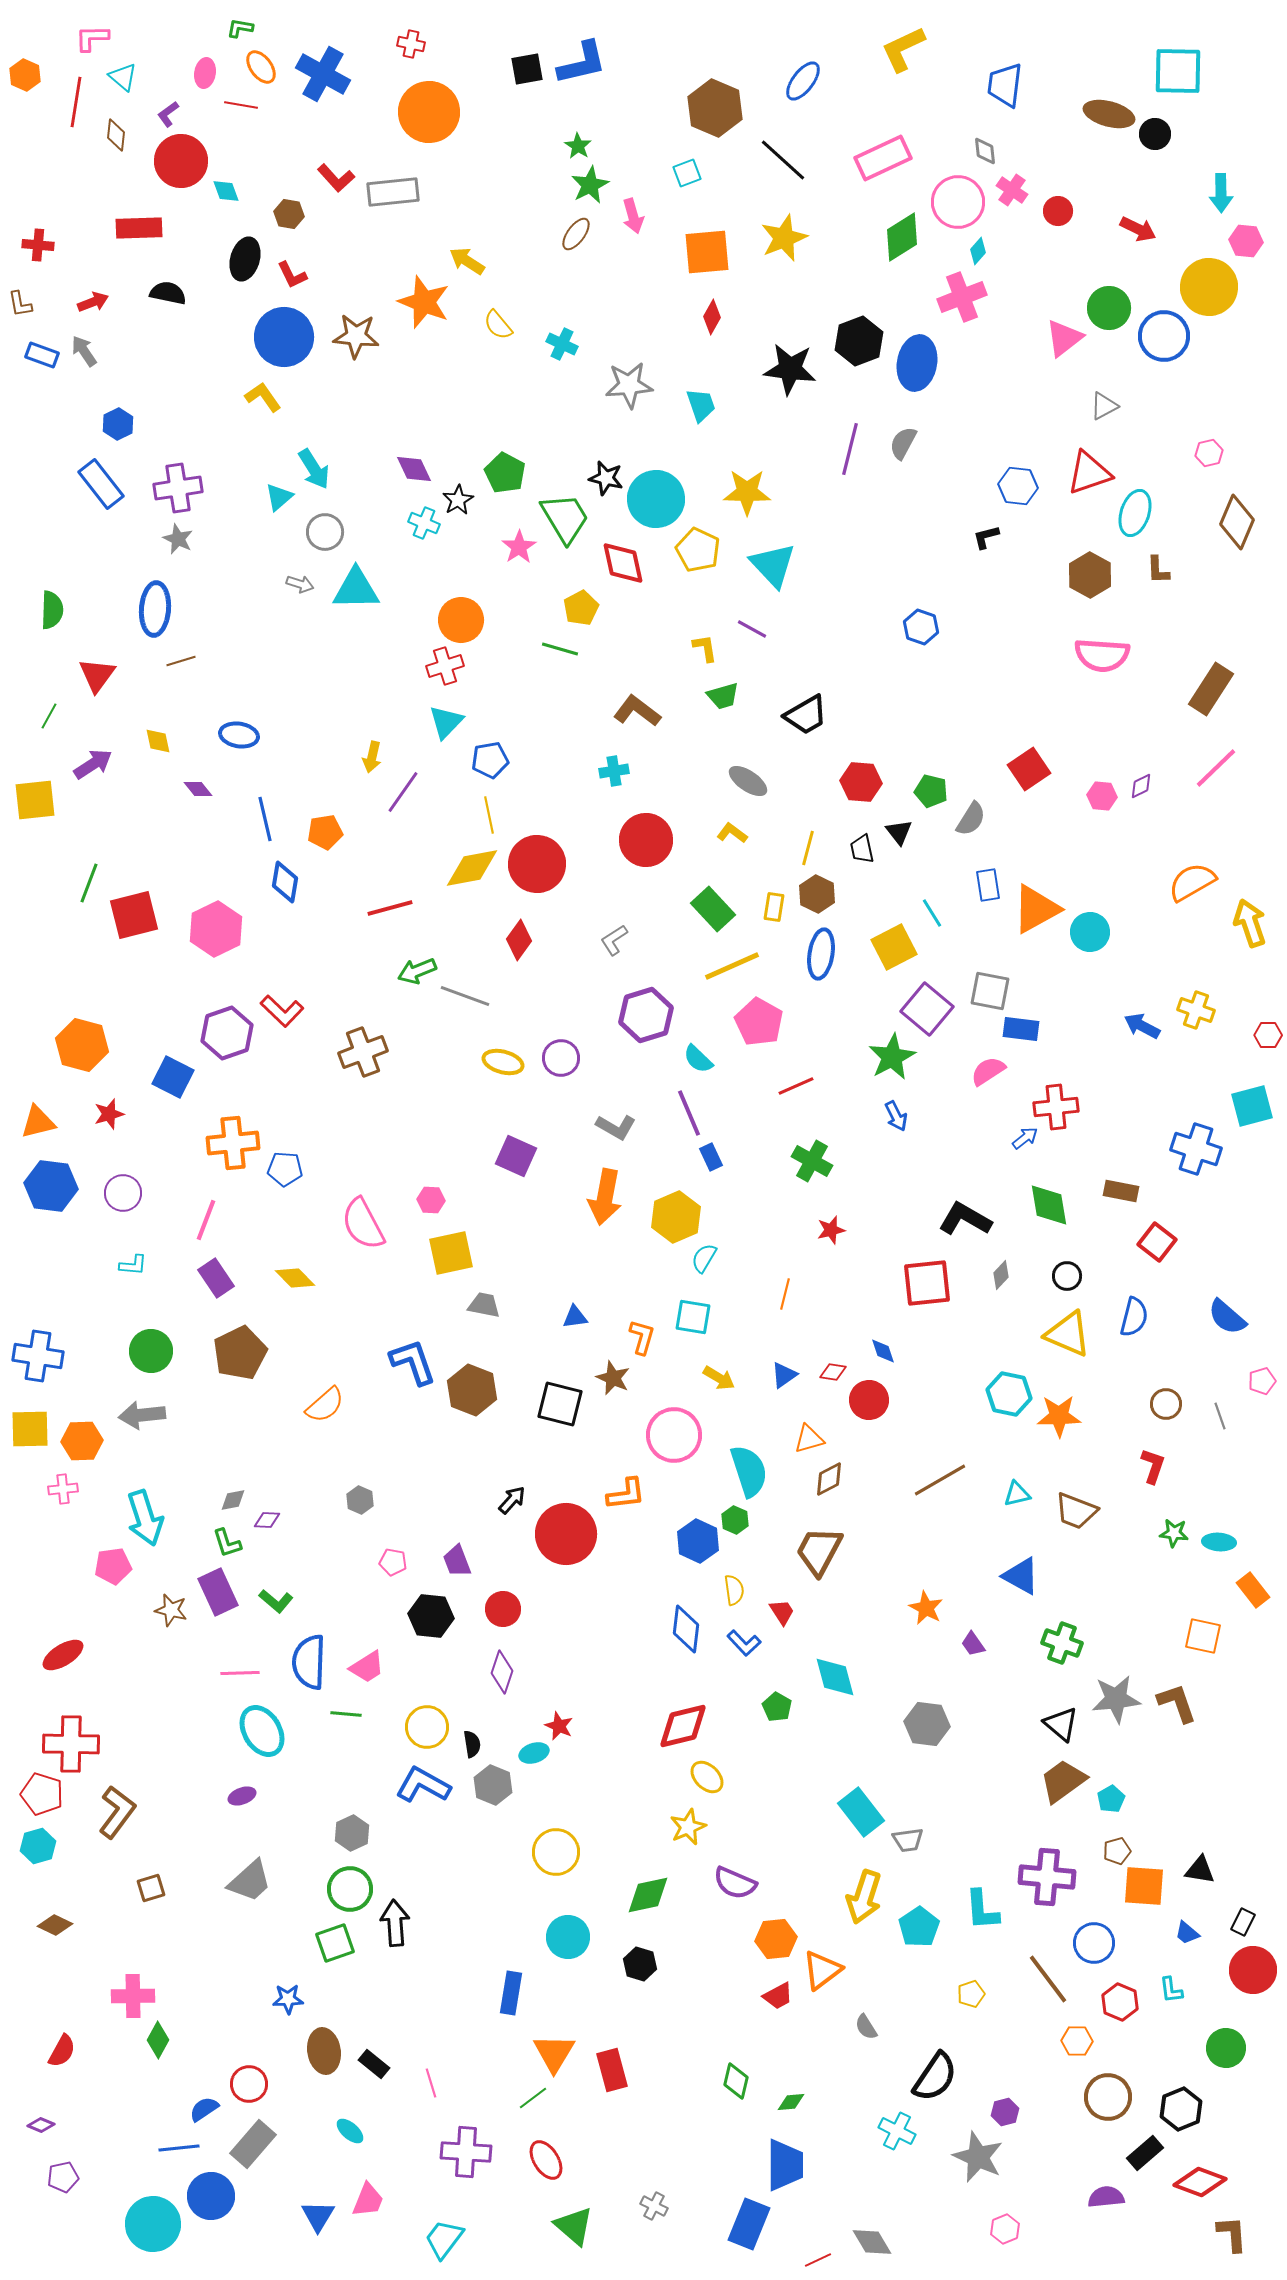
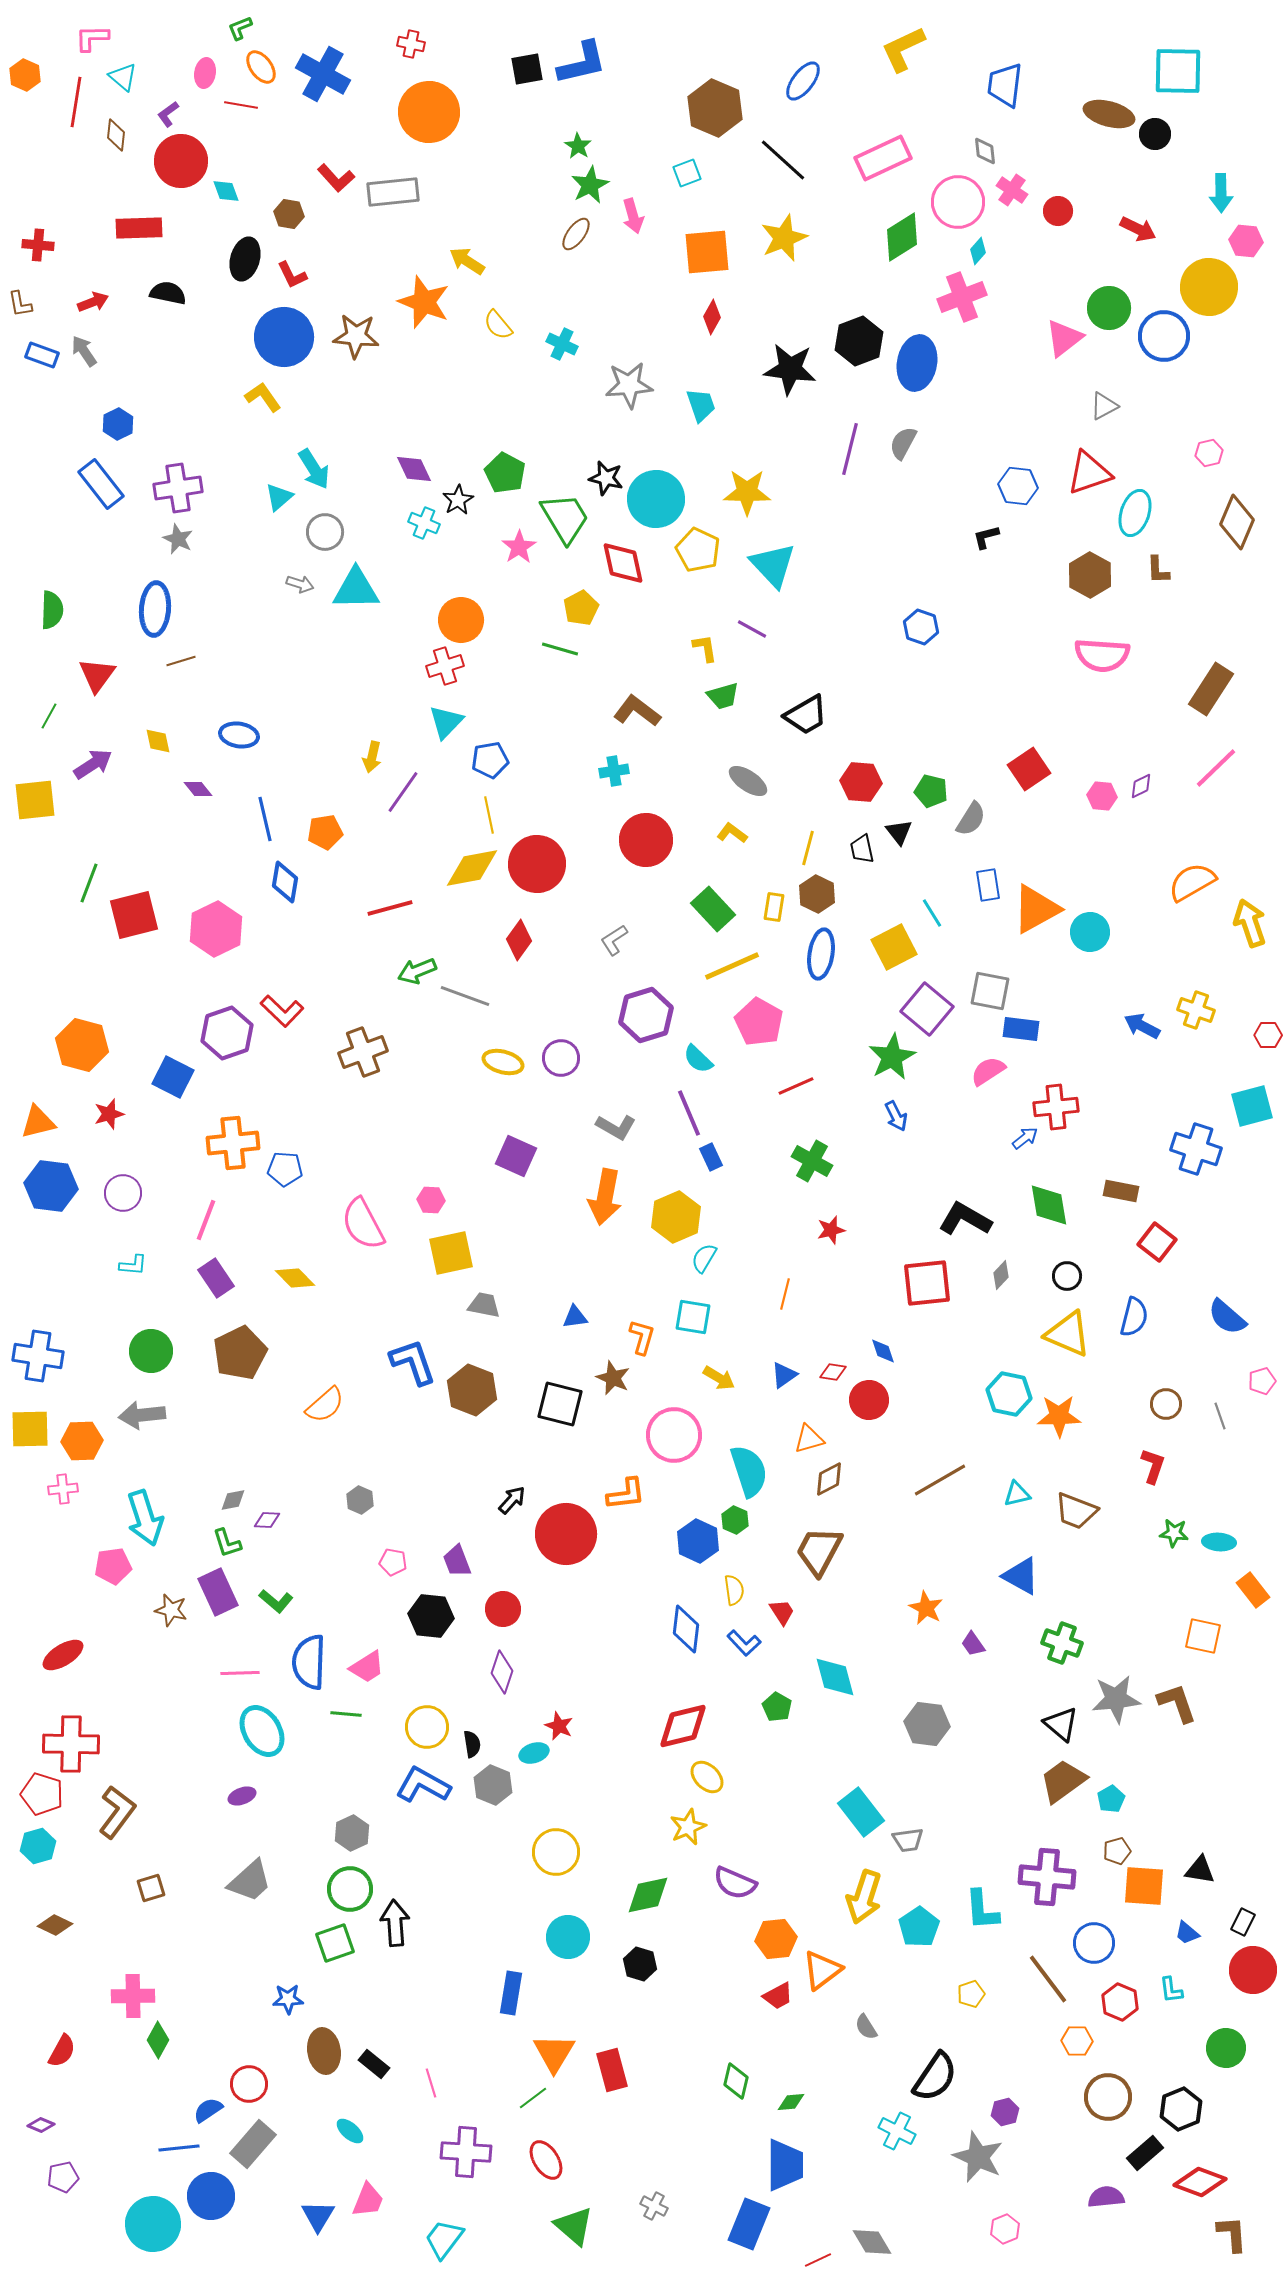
green L-shape at (240, 28): rotated 32 degrees counterclockwise
blue semicircle at (204, 2109): moved 4 px right, 1 px down
